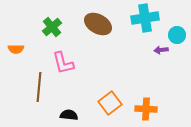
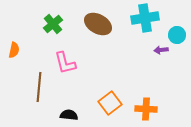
green cross: moved 1 px right, 3 px up
orange semicircle: moved 2 px left, 1 px down; rotated 77 degrees counterclockwise
pink L-shape: moved 2 px right
